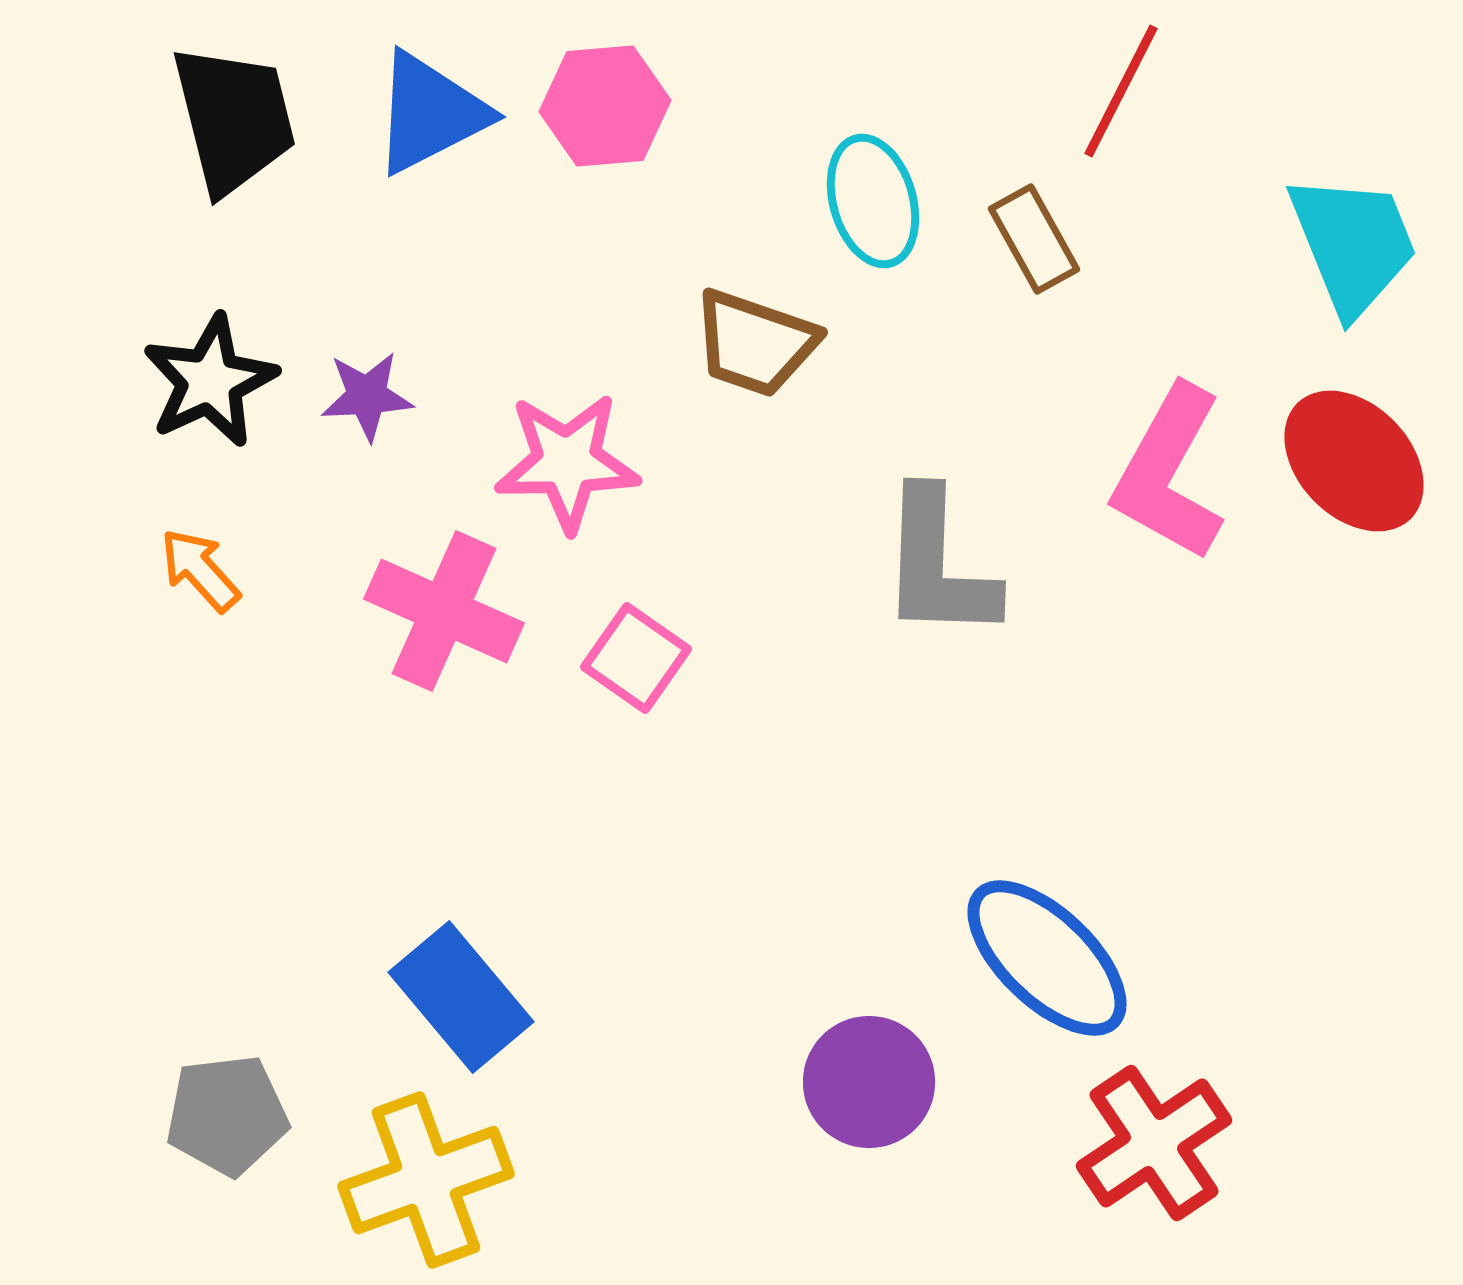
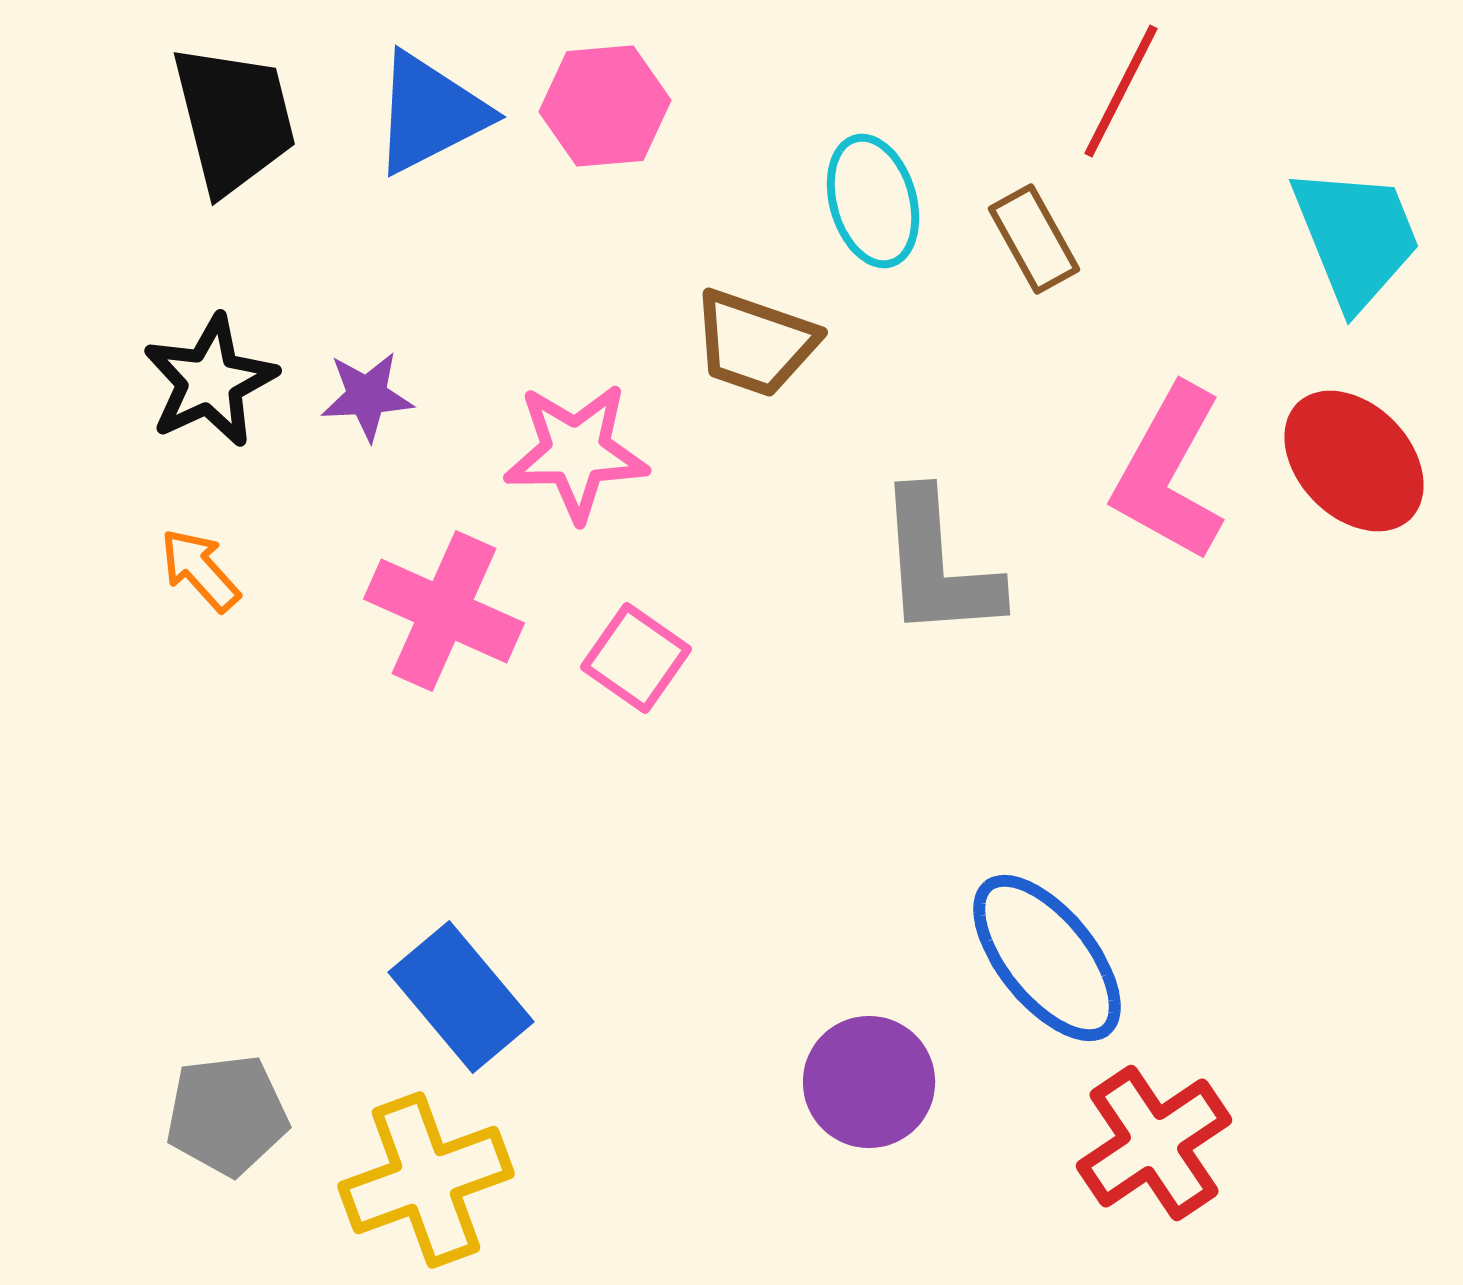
cyan trapezoid: moved 3 px right, 7 px up
pink star: moved 9 px right, 10 px up
gray L-shape: rotated 6 degrees counterclockwise
blue ellipse: rotated 7 degrees clockwise
